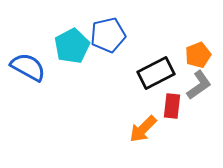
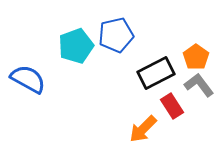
blue pentagon: moved 8 px right
cyan pentagon: moved 4 px right; rotated 8 degrees clockwise
orange pentagon: moved 2 px left, 2 px down; rotated 15 degrees counterclockwise
blue semicircle: moved 12 px down
gray L-shape: rotated 92 degrees counterclockwise
red rectangle: rotated 40 degrees counterclockwise
